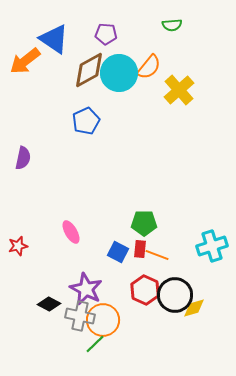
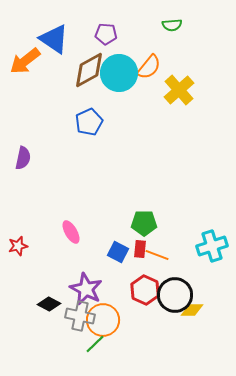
blue pentagon: moved 3 px right, 1 px down
yellow diamond: moved 2 px left, 2 px down; rotated 15 degrees clockwise
